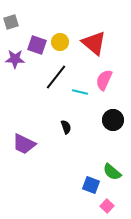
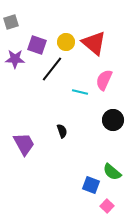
yellow circle: moved 6 px right
black line: moved 4 px left, 8 px up
black semicircle: moved 4 px left, 4 px down
purple trapezoid: rotated 145 degrees counterclockwise
